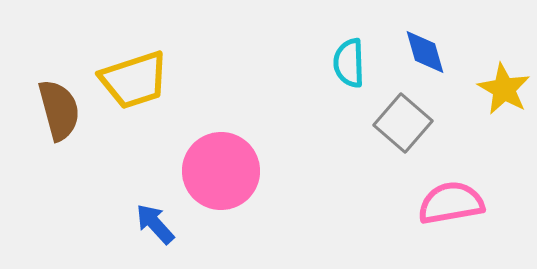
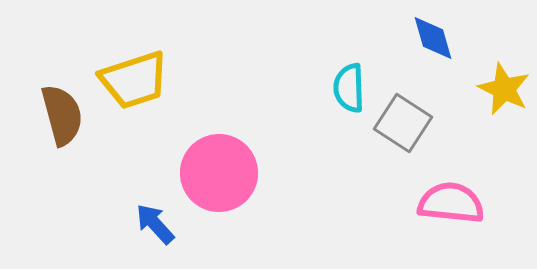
blue diamond: moved 8 px right, 14 px up
cyan semicircle: moved 25 px down
yellow star: rotated 4 degrees counterclockwise
brown semicircle: moved 3 px right, 5 px down
gray square: rotated 8 degrees counterclockwise
pink circle: moved 2 px left, 2 px down
pink semicircle: rotated 16 degrees clockwise
